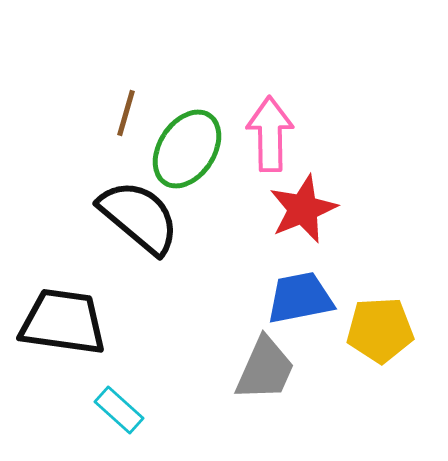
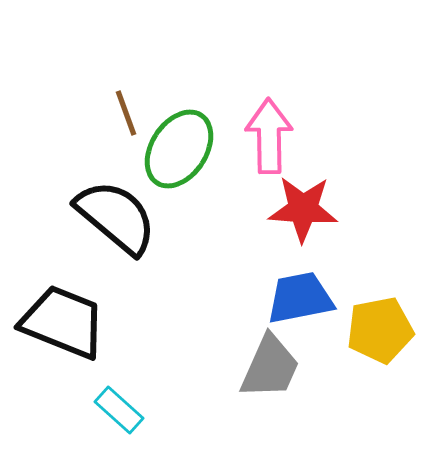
brown line: rotated 36 degrees counterclockwise
pink arrow: moved 1 px left, 2 px down
green ellipse: moved 8 px left
red star: rotated 26 degrees clockwise
black semicircle: moved 23 px left
black trapezoid: rotated 14 degrees clockwise
yellow pentagon: rotated 8 degrees counterclockwise
gray trapezoid: moved 5 px right, 2 px up
